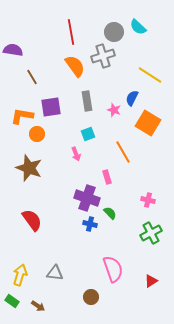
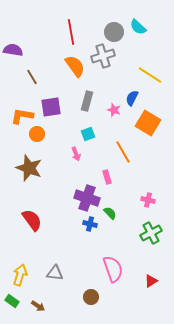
gray rectangle: rotated 24 degrees clockwise
